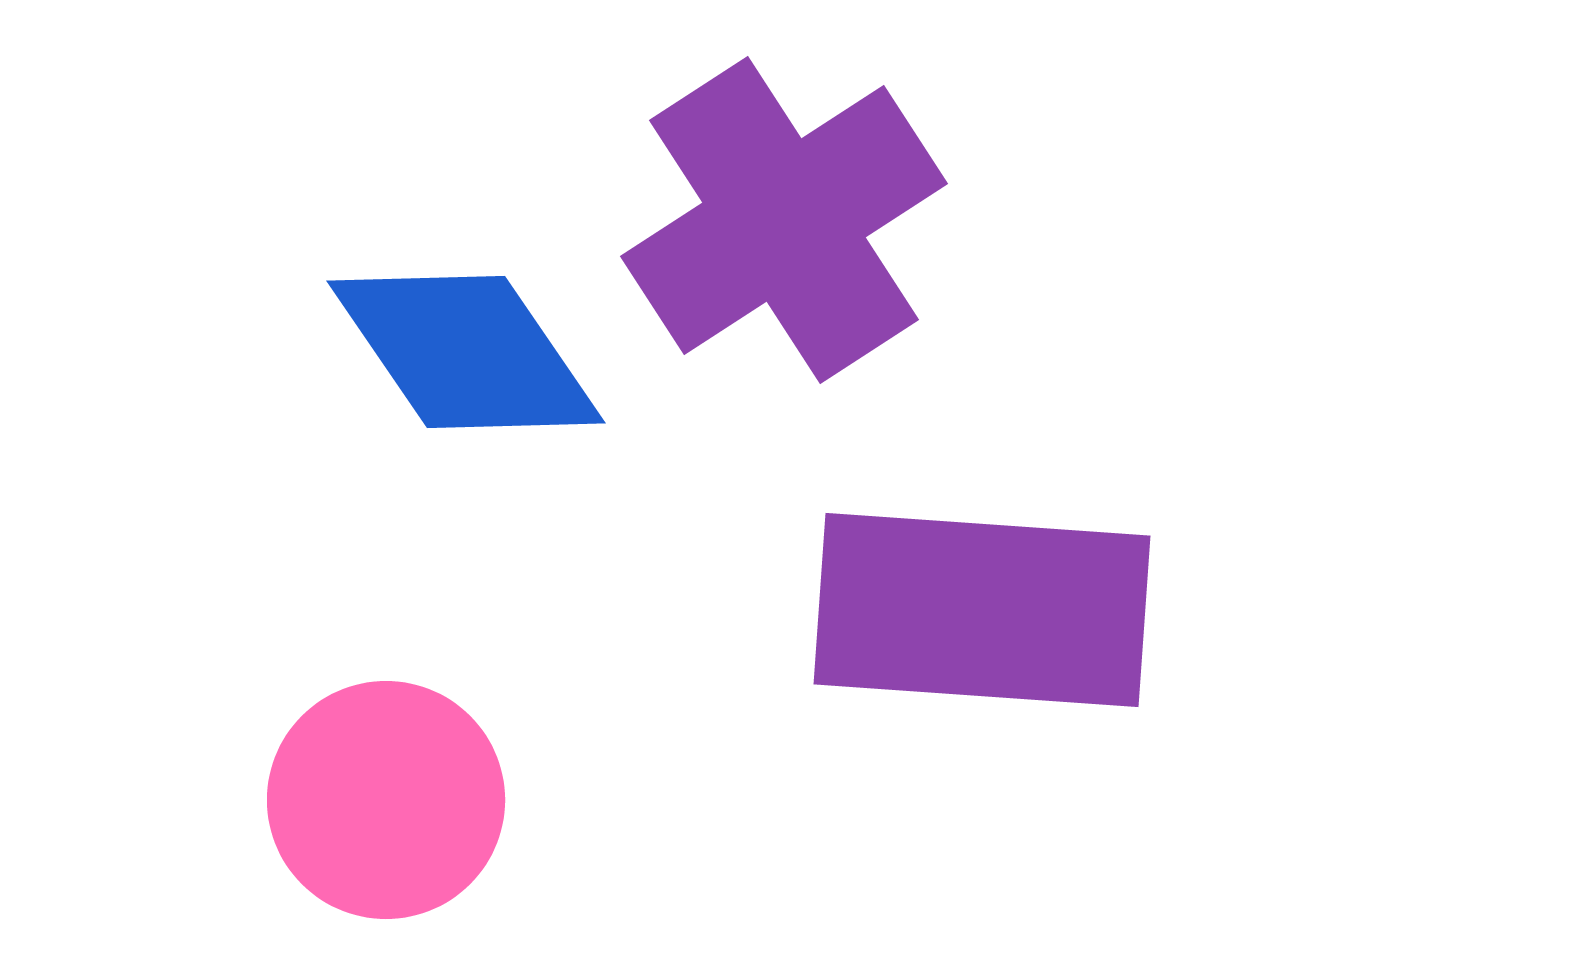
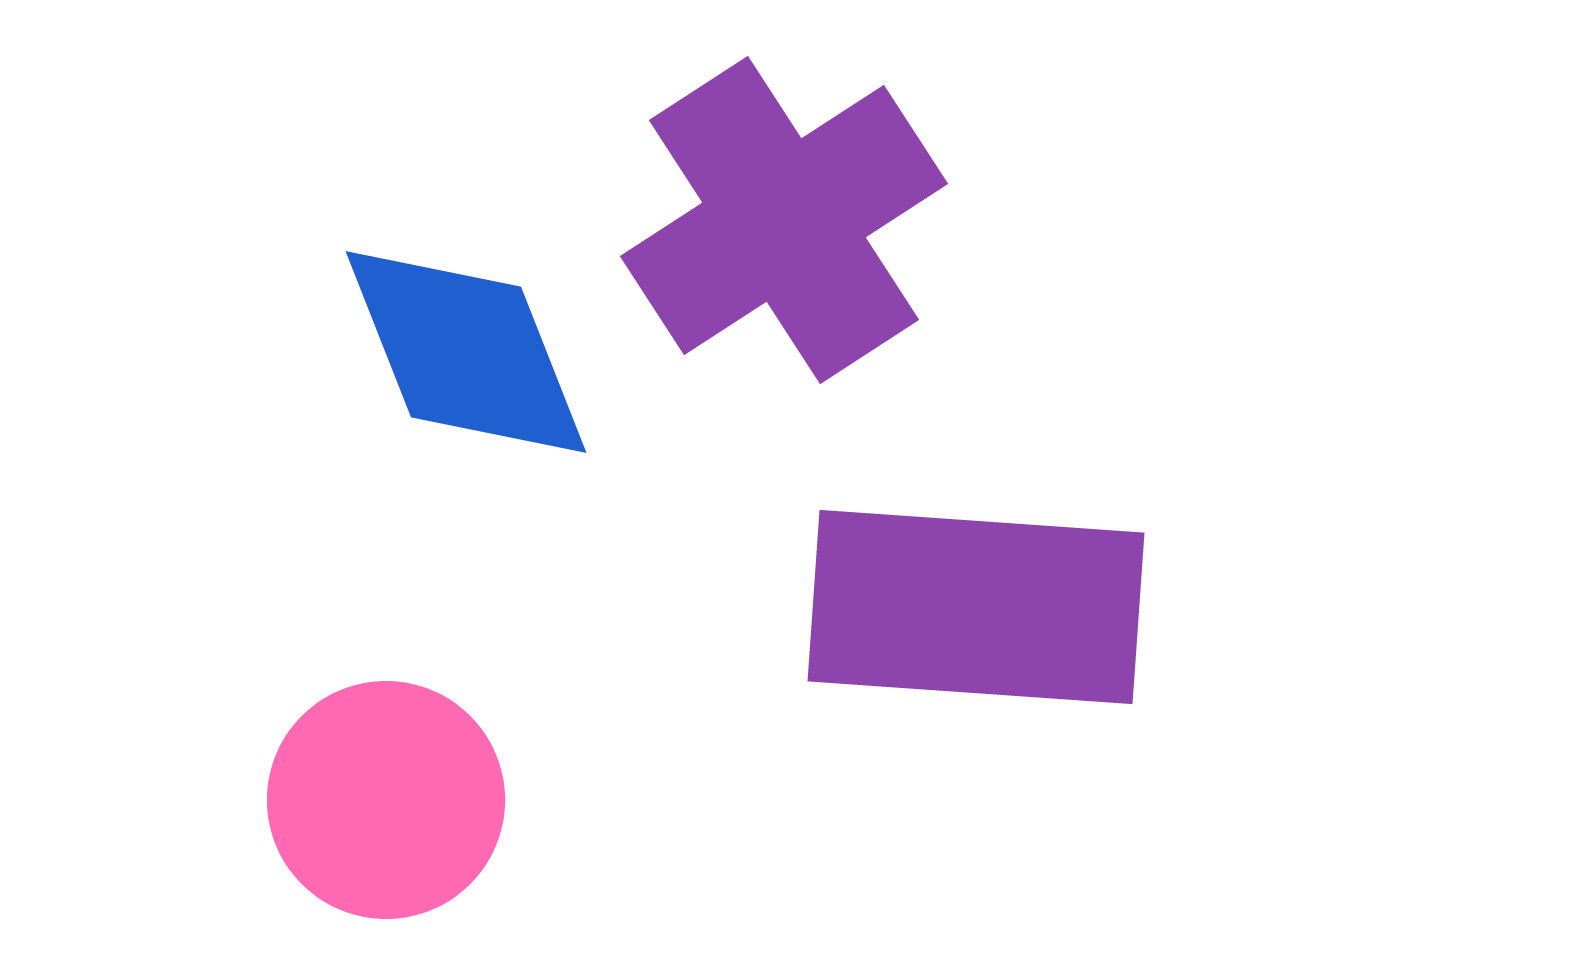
blue diamond: rotated 13 degrees clockwise
purple rectangle: moved 6 px left, 3 px up
